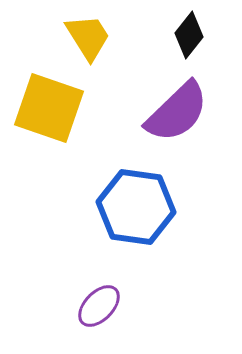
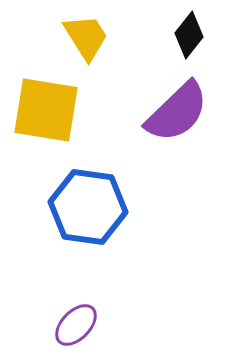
yellow trapezoid: moved 2 px left
yellow square: moved 3 px left, 2 px down; rotated 10 degrees counterclockwise
blue hexagon: moved 48 px left
purple ellipse: moved 23 px left, 19 px down
